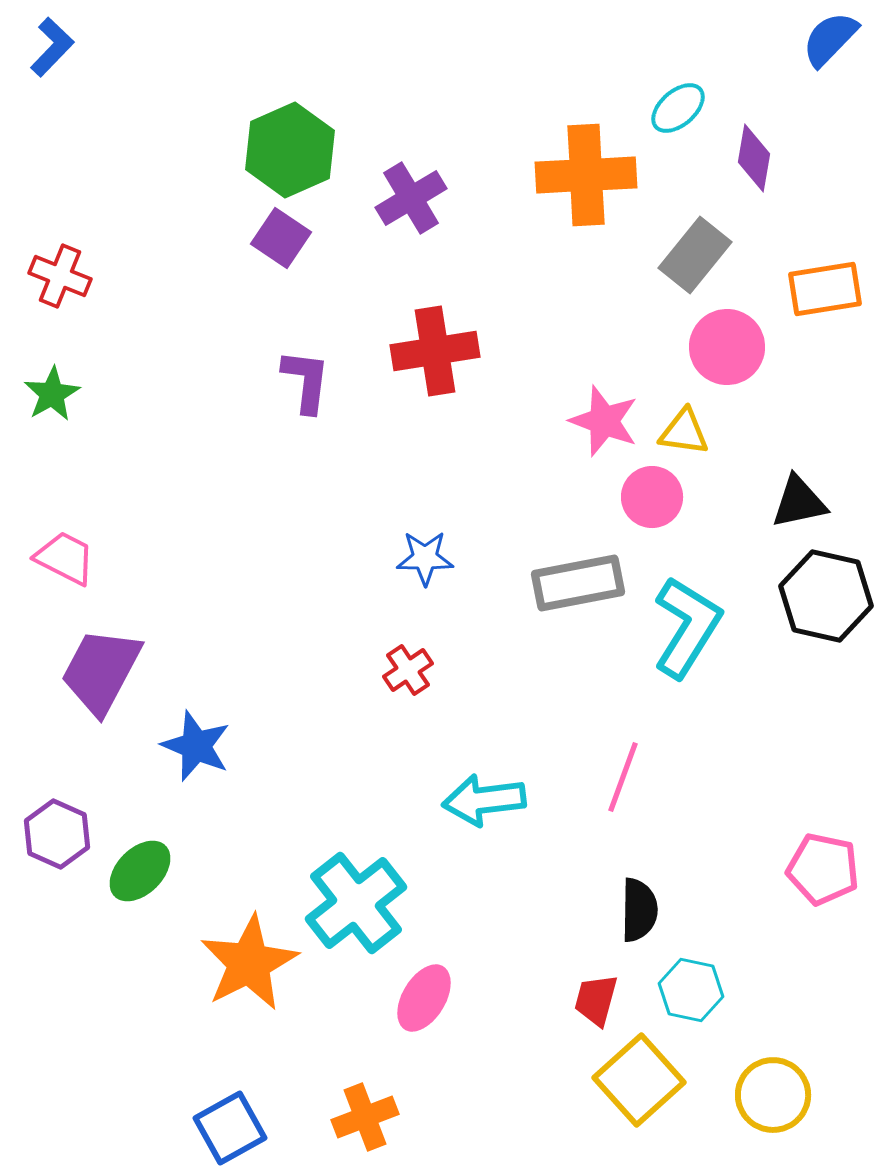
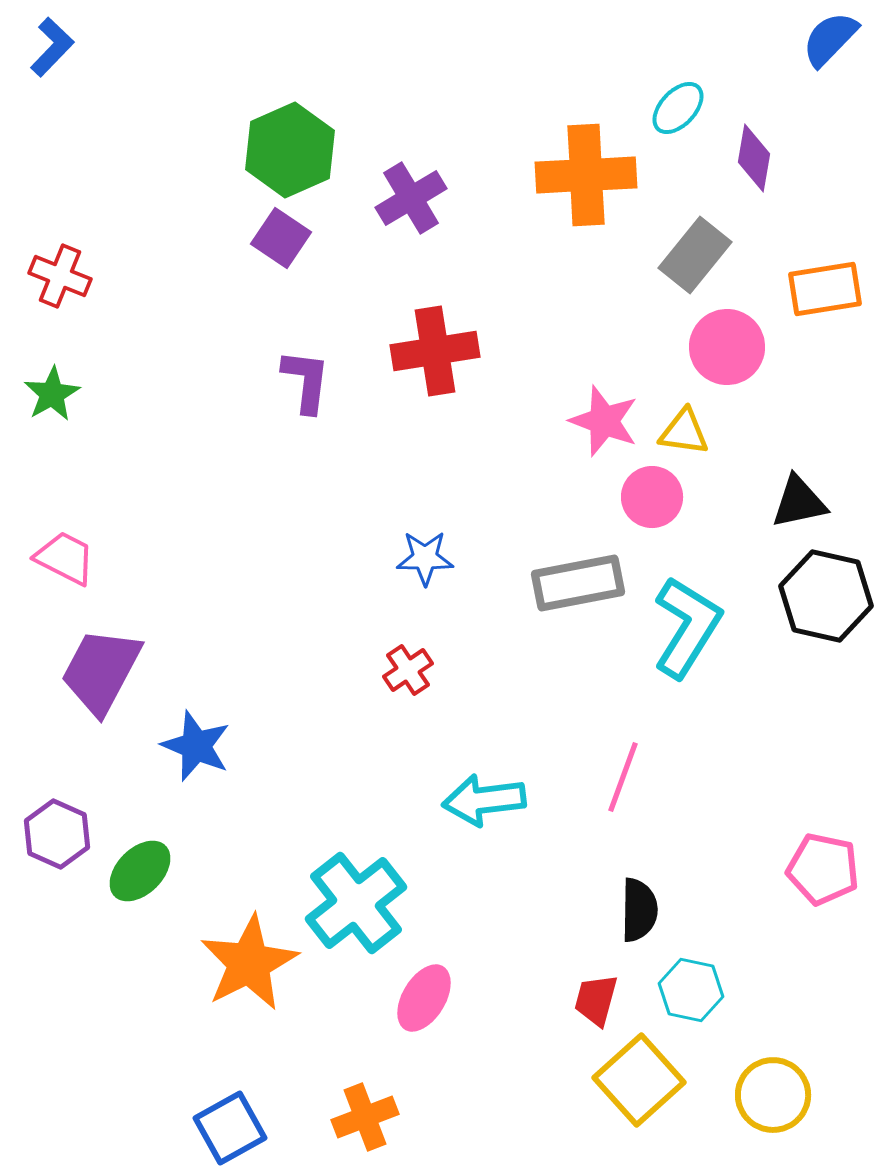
cyan ellipse at (678, 108): rotated 6 degrees counterclockwise
